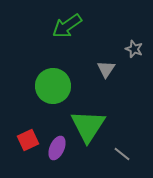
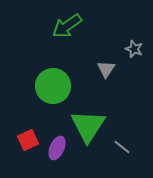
gray line: moved 7 px up
